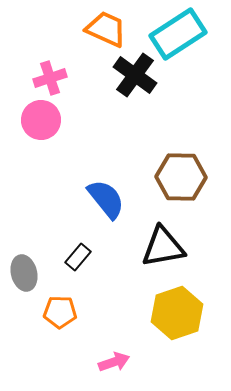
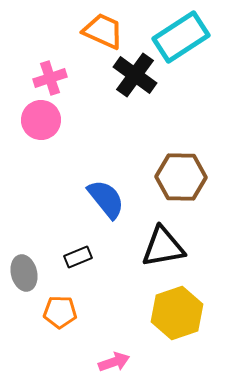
orange trapezoid: moved 3 px left, 2 px down
cyan rectangle: moved 3 px right, 3 px down
black rectangle: rotated 28 degrees clockwise
